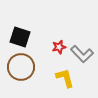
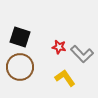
red star: rotated 24 degrees clockwise
brown circle: moved 1 px left
yellow L-shape: rotated 20 degrees counterclockwise
